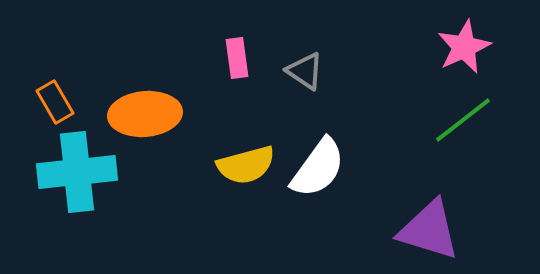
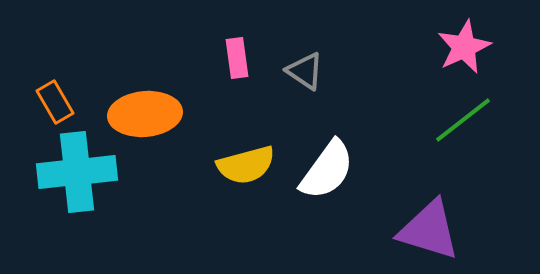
white semicircle: moved 9 px right, 2 px down
